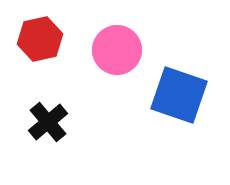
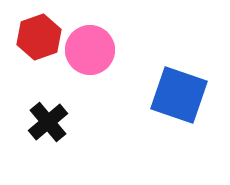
red hexagon: moved 1 px left, 2 px up; rotated 6 degrees counterclockwise
pink circle: moved 27 px left
